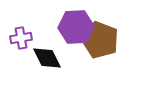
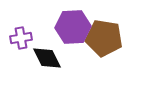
purple hexagon: moved 3 px left
brown pentagon: moved 4 px right, 2 px up; rotated 12 degrees counterclockwise
